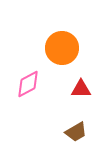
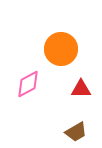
orange circle: moved 1 px left, 1 px down
